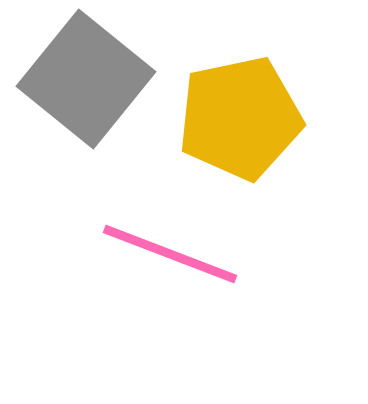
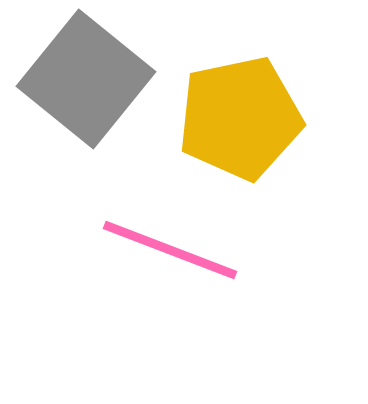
pink line: moved 4 px up
